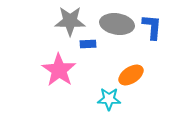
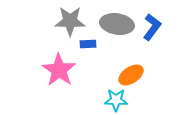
blue L-shape: rotated 32 degrees clockwise
cyan star: moved 7 px right, 1 px down
